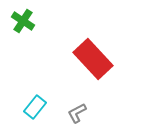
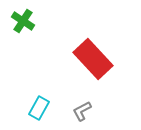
cyan rectangle: moved 4 px right, 1 px down; rotated 10 degrees counterclockwise
gray L-shape: moved 5 px right, 2 px up
